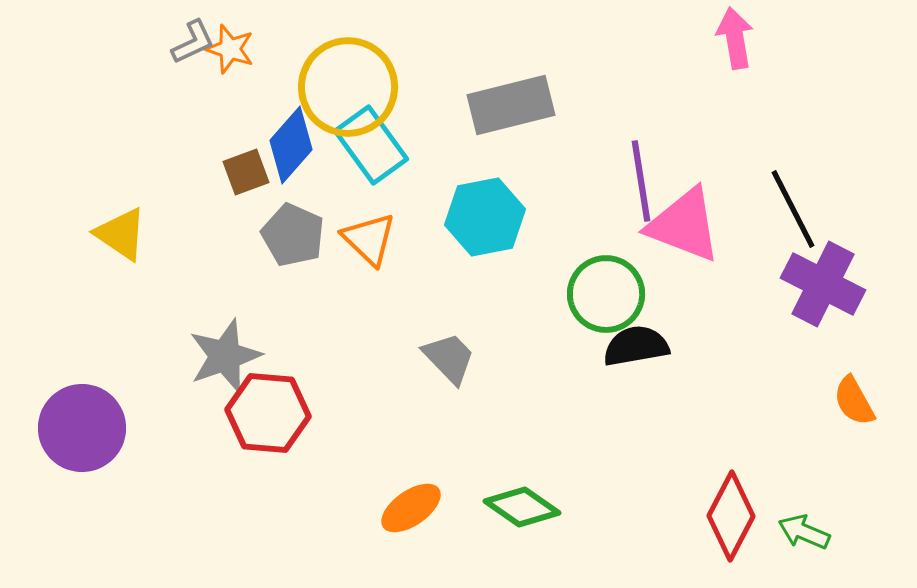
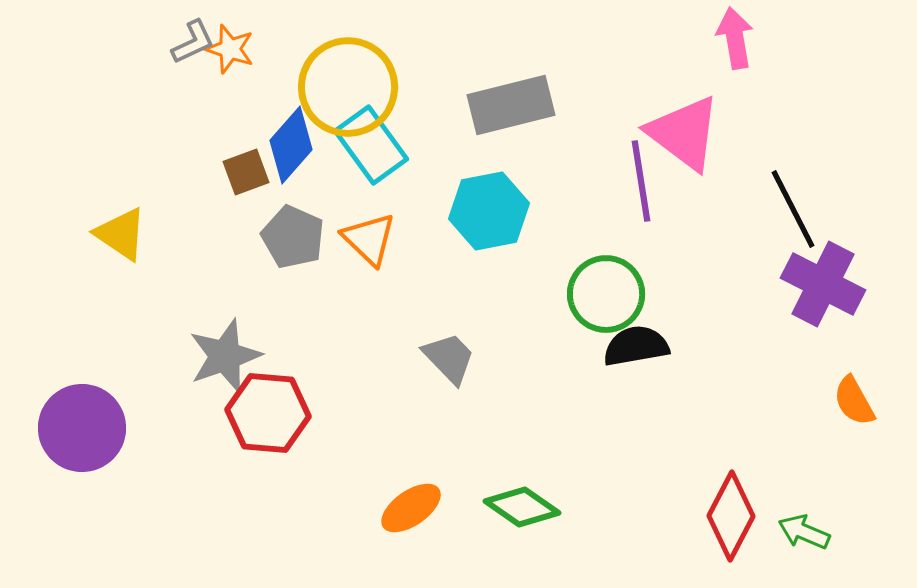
cyan hexagon: moved 4 px right, 6 px up
pink triangle: moved 92 px up; rotated 16 degrees clockwise
gray pentagon: moved 2 px down
